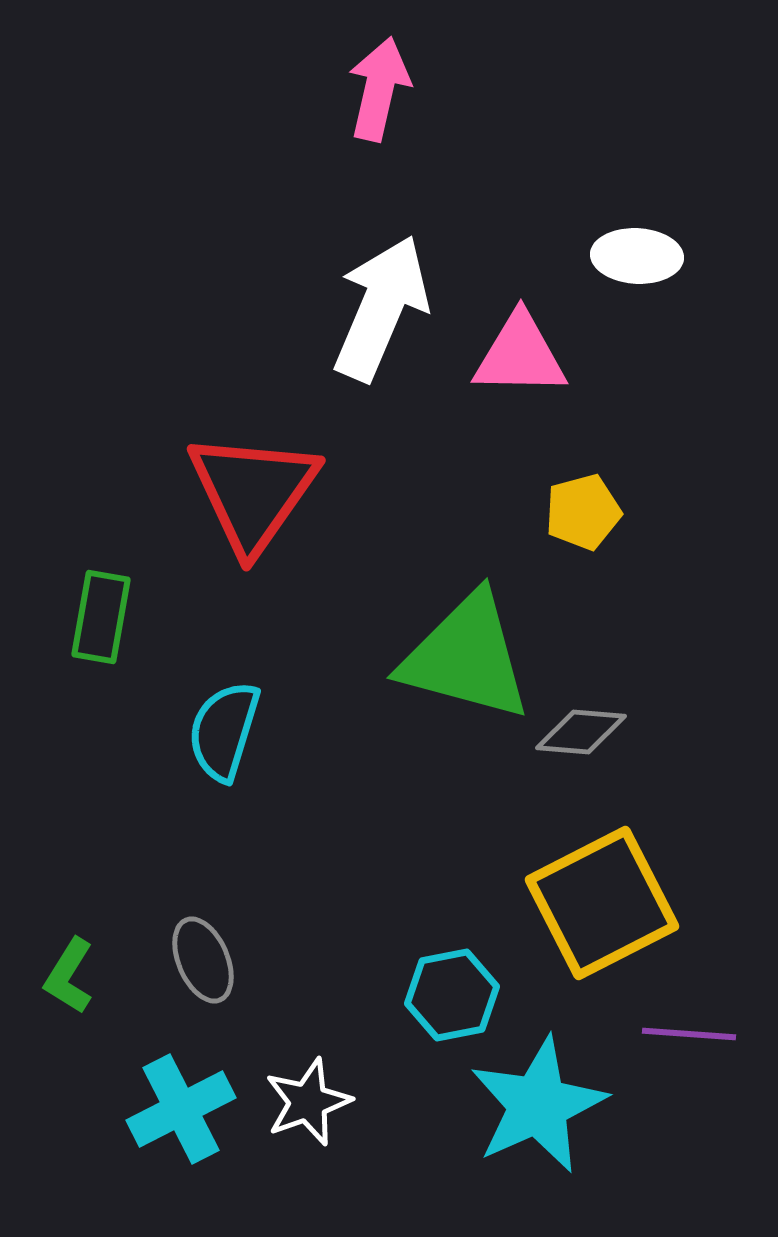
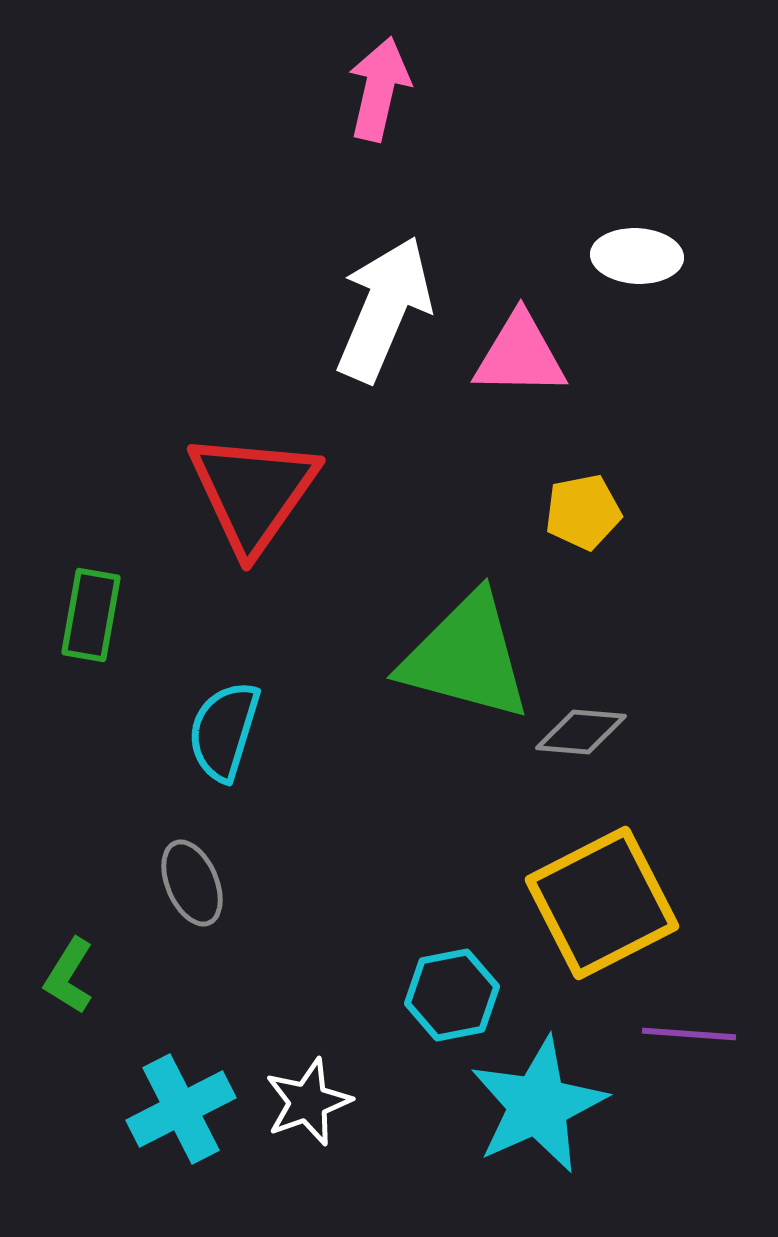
white arrow: moved 3 px right, 1 px down
yellow pentagon: rotated 4 degrees clockwise
green rectangle: moved 10 px left, 2 px up
gray ellipse: moved 11 px left, 77 px up
